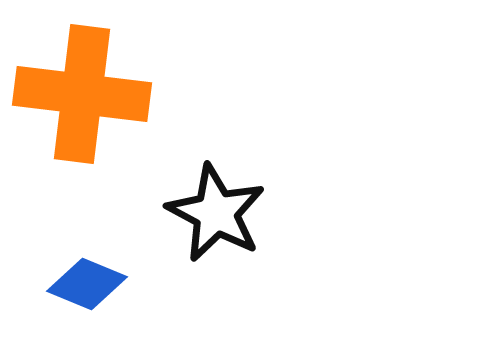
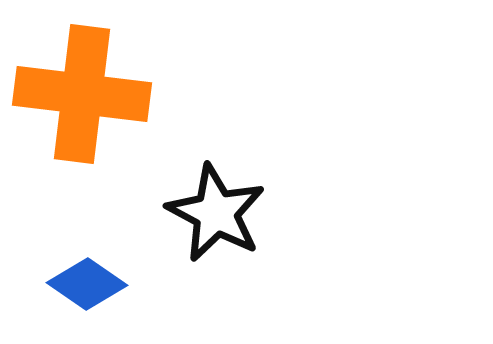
blue diamond: rotated 12 degrees clockwise
